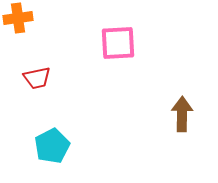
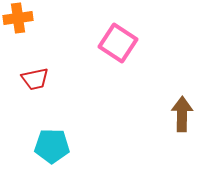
pink square: rotated 36 degrees clockwise
red trapezoid: moved 2 px left, 1 px down
cyan pentagon: rotated 28 degrees clockwise
